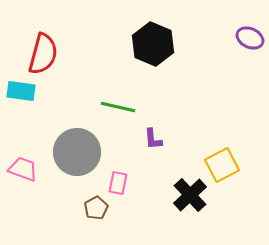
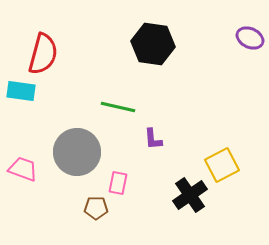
black hexagon: rotated 15 degrees counterclockwise
black cross: rotated 8 degrees clockwise
brown pentagon: rotated 30 degrees clockwise
